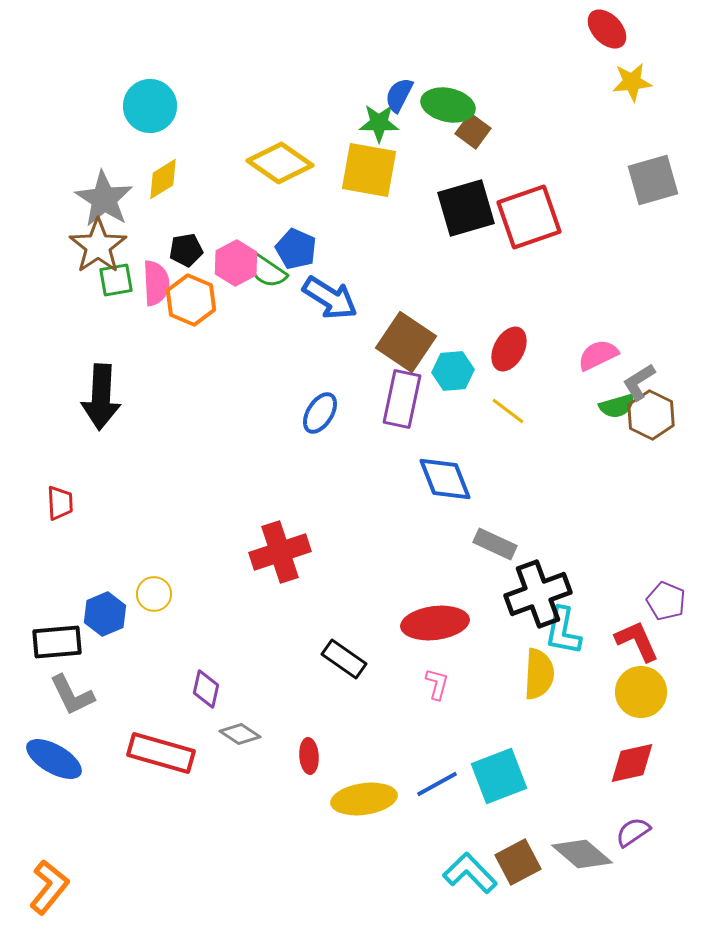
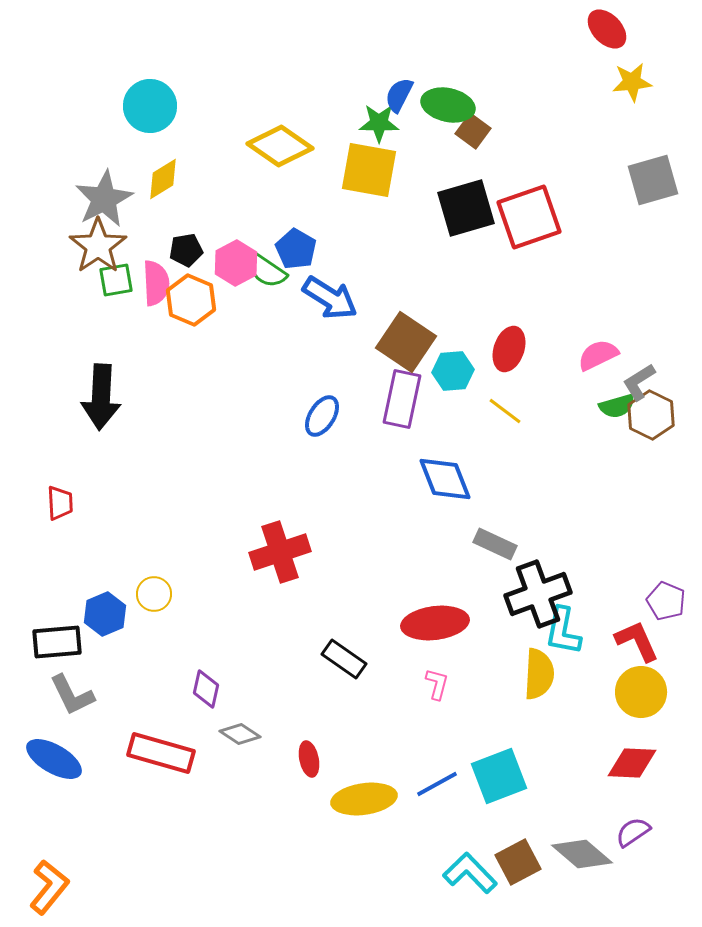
yellow diamond at (280, 163): moved 17 px up
gray star at (104, 199): rotated 12 degrees clockwise
blue pentagon at (296, 249): rotated 6 degrees clockwise
red ellipse at (509, 349): rotated 9 degrees counterclockwise
yellow line at (508, 411): moved 3 px left
blue ellipse at (320, 413): moved 2 px right, 3 px down
red ellipse at (309, 756): moved 3 px down; rotated 8 degrees counterclockwise
red diamond at (632, 763): rotated 15 degrees clockwise
